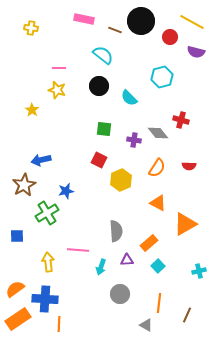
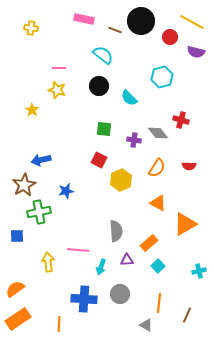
green cross at (47, 213): moved 8 px left, 1 px up; rotated 20 degrees clockwise
blue cross at (45, 299): moved 39 px right
